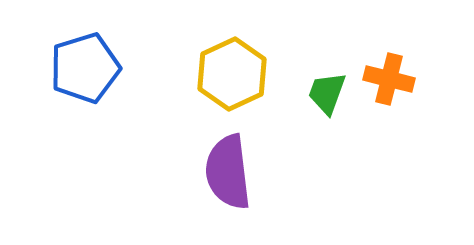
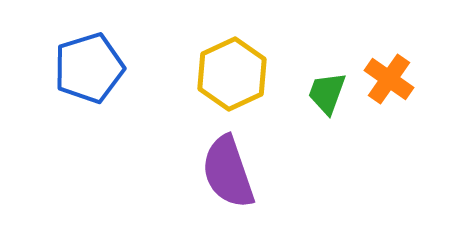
blue pentagon: moved 4 px right
orange cross: rotated 21 degrees clockwise
purple semicircle: rotated 12 degrees counterclockwise
